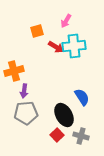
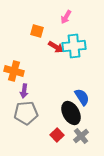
pink arrow: moved 4 px up
orange square: rotated 32 degrees clockwise
orange cross: rotated 30 degrees clockwise
black ellipse: moved 7 px right, 2 px up
gray cross: rotated 35 degrees clockwise
